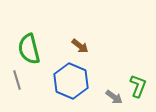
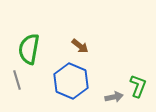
green semicircle: rotated 24 degrees clockwise
gray arrow: rotated 48 degrees counterclockwise
